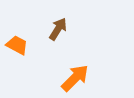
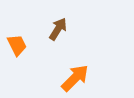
orange trapezoid: rotated 35 degrees clockwise
